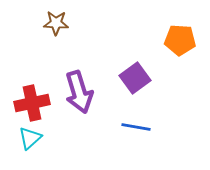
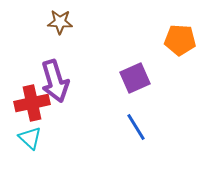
brown star: moved 4 px right, 1 px up
purple square: rotated 12 degrees clockwise
purple arrow: moved 24 px left, 11 px up
blue line: rotated 48 degrees clockwise
cyan triangle: rotated 35 degrees counterclockwise
